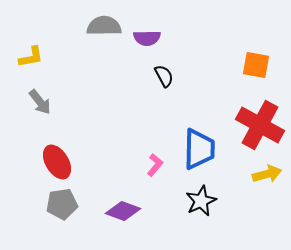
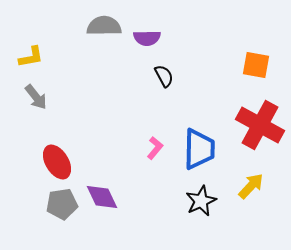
gray arrow: moved 4 px left, 5 px up
pink L-shape: moved 17 px up
yellow arrow: moved 16 px left, 12 px down; rotated 32 degrees counterclockwise
purple diamond: moved 21 px left, 14 px up; rotated 44 degrees clockwise
